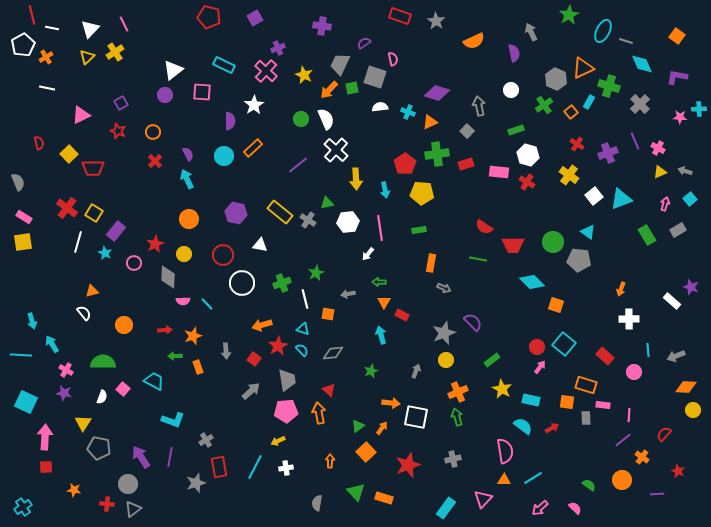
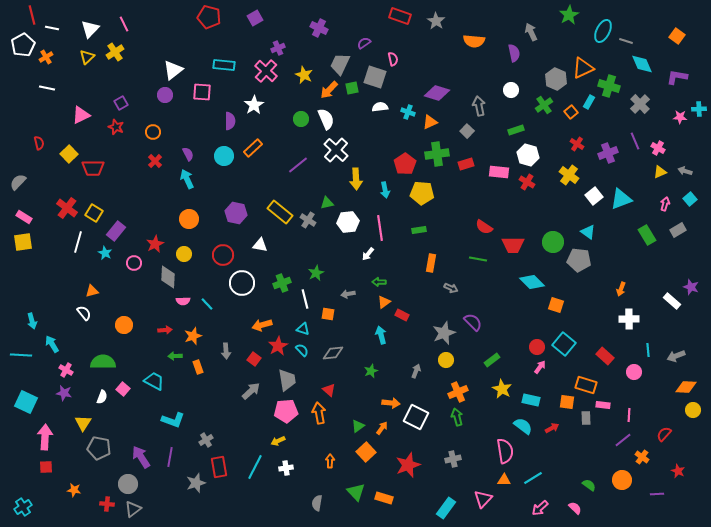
purple cross at (322, 26): moved 3 px left, 2 px down; rotated 18 degrees clockwise
orange semicircle at (474, 41): rotated 30 degrees clockwise
cyan rectangle at (224, 65): rotated 20 degrees counterclockwise
red star at (118, 131): moved 2 px left, 4 px up
gray semicircle at (18, 182): rotated 114 degrees counterclockwise
gray arrow at (444, 288): moved 7 px right
orange triangle at (384, 302): rotated 24 degrees clockwise
white square at (416, 417): rotated 15 degrees clockwise
